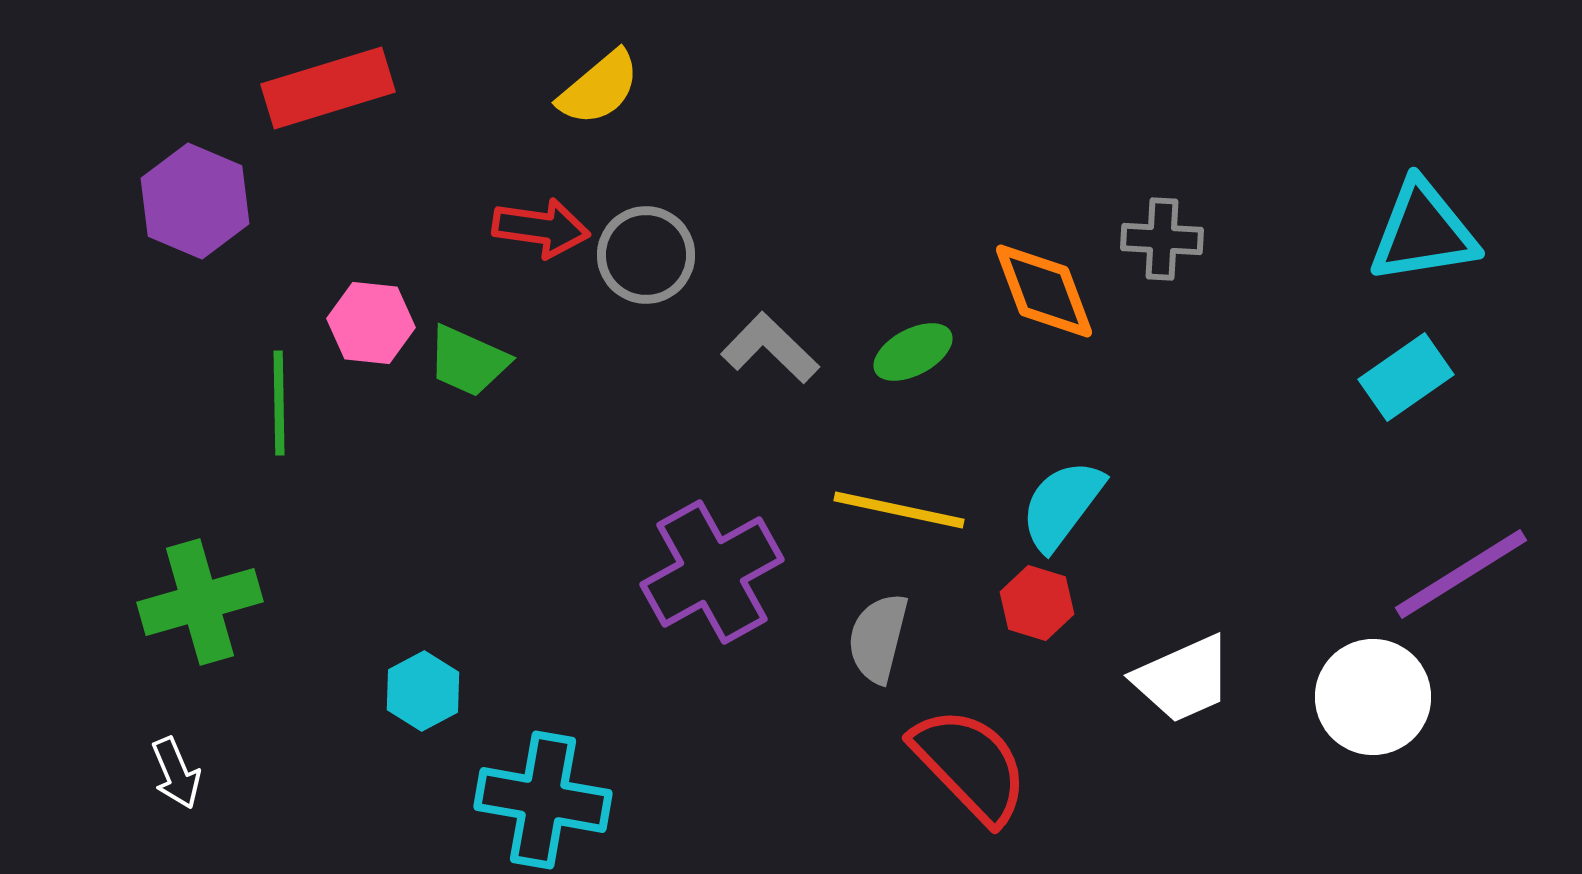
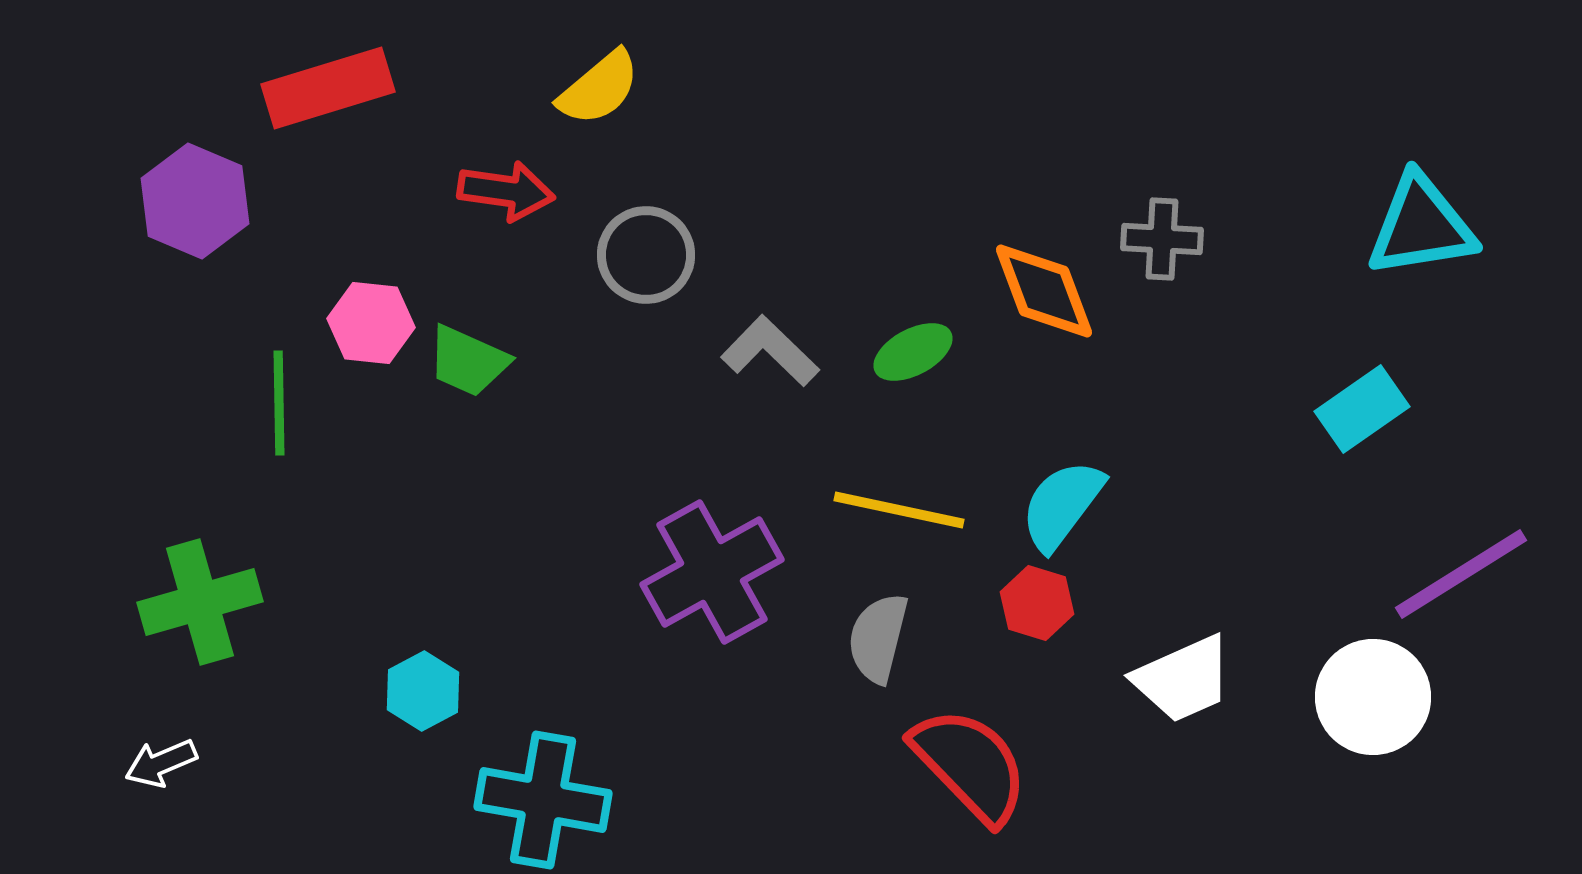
red arrow: moved 35 px left, 37 px up
cyan triangle: moved 2 px left, 6 px up
gray L-shape: moved 3 px down
cyan rectangle: moved 44 px left, 32 px down
white arrow: moved 15 px left, 10 px up; rotated 90 degrees clockwise
